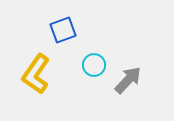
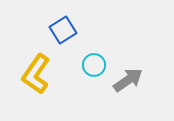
blue square: rotated 12 degrees counterclockwise
gray arrow: rotated 12 degrees clockwise
